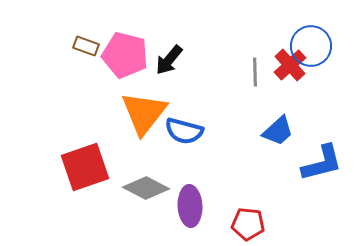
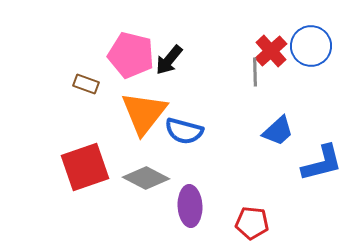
brown rectangle: moved 38 px down
pink pentagon: moved 6 px right
red cross: moved 19 px left, 14 px up
gray diamond: moved 10 px up
red pentagon: moved 4 px right, 1 px up
